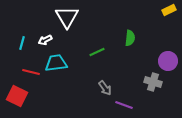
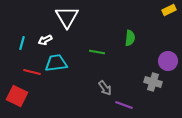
green line: rotated 35 degrees clockwise
red line: moved 1 px right
